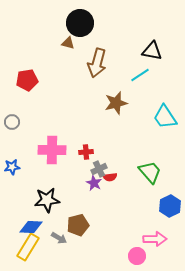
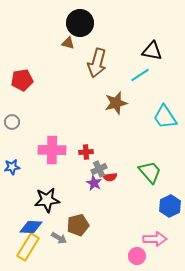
red pentagon: moved 5 px left
